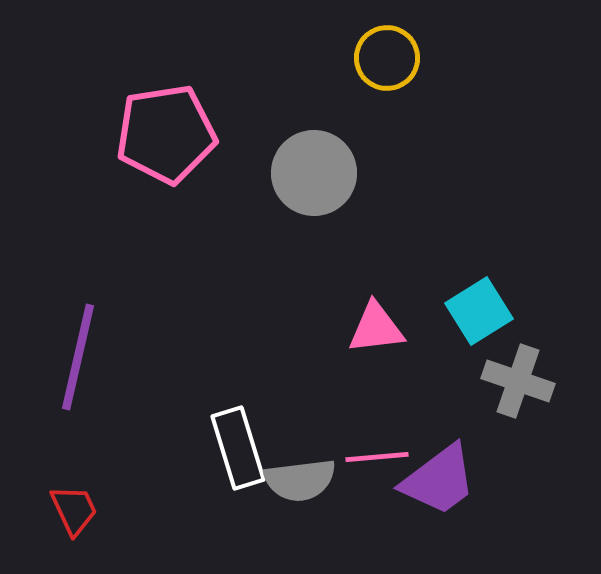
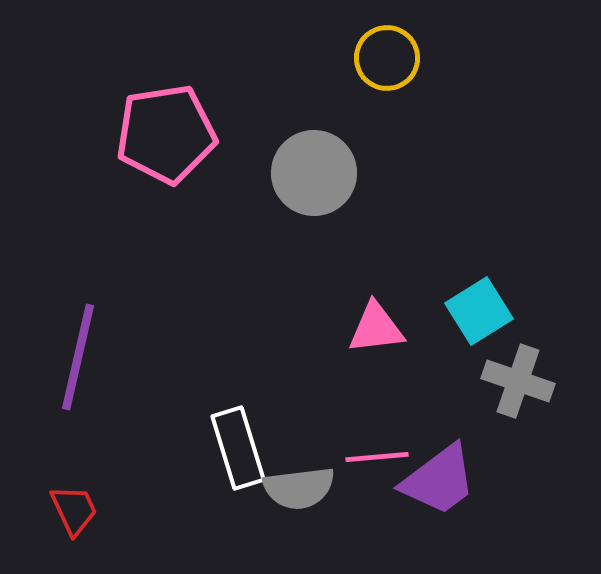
gray semicircle: moved 1 px left, 8 px down
